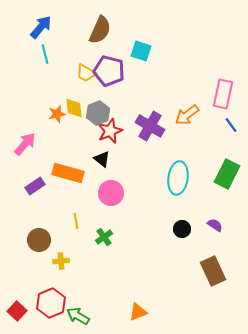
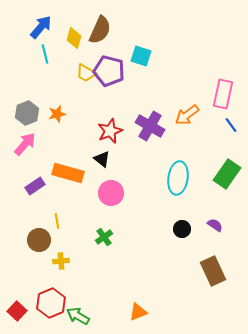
cyan square: moved 5 px down
yellow diamond: moved 70 px up; rotated 20 degrees clockwise
gray hexagon: moved 71 px left
green rectangle: rotated 8 degrees clockwise
yellow line: moved 19 px left
